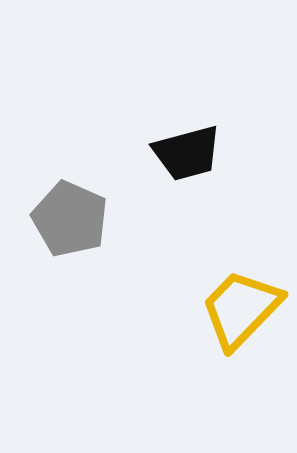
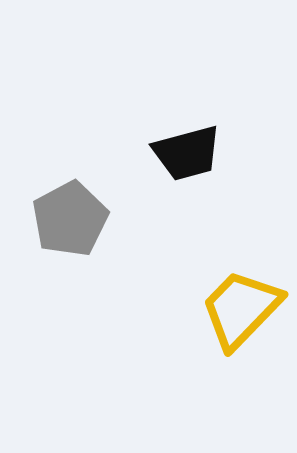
gray pentagon: rotated 20 degrees clockwise
